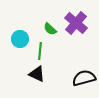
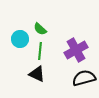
purple cross: moved 27 px down; rotated 20 degrees clockwise
green semicircle: moved 10 px left
